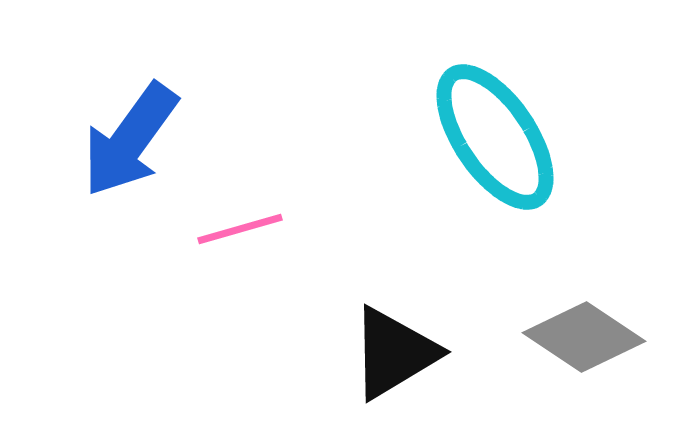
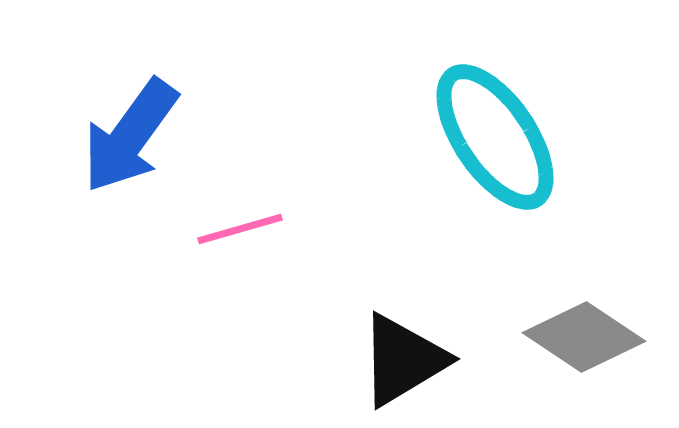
blue arrow: moved 4 px up
black triangle: moved 9 px right, 7 px down
